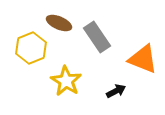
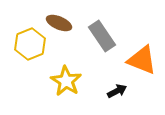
gray rectangle: moved 5 px right, 1 px up
yellow hexagon: moved 1 px left, 4 px up
orange triangle: moved 1 px left, 1 px down
black arrow: moved 1 px right
